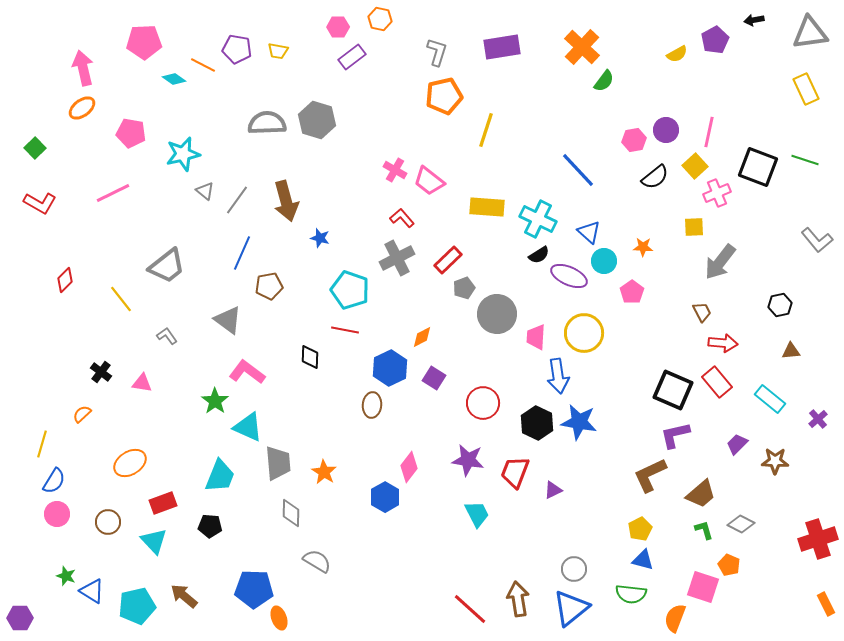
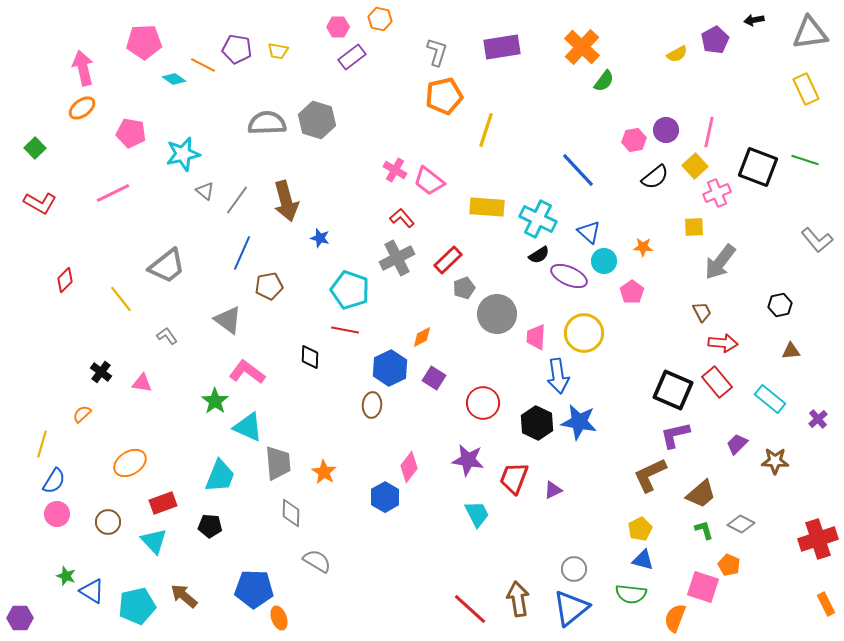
red trapezoid at (515, 472): moved 1 px left, 6 px down
